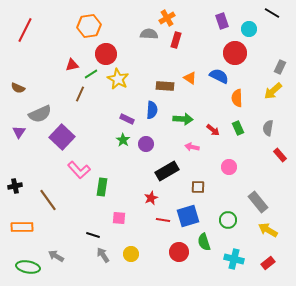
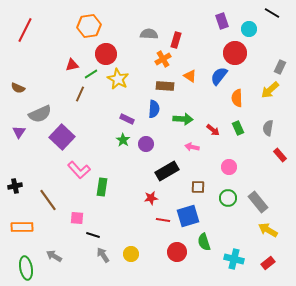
orange cross at (167, 18): moved 4 px left, 41 px down
blue semicircle at (219, 76): rotated 78 degrees counterclockwise
orange triangle at (190, 78): moved 2 px up
yellow arrow at (273, 91): moved 3 px left, 1 px up
blue semicircle at (152, 110): moved 2 px right, 1 px up
red star at (151, 198): rotated 16 degrees clockwise
pink square at (119, 218): moved 42 px left
green circle at (228, 220): moved 22 px up
red circle at (179, 252): moved 2 px left
gray arrow at (56, 256): moved 2 px left
green ellipse at (28, 267): moved 2 px left, 1 px down; rotated 70 degrees clockwise
